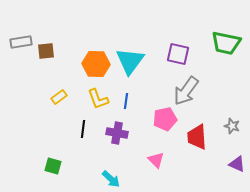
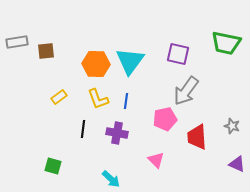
gray rectangle: moved 4 px left
